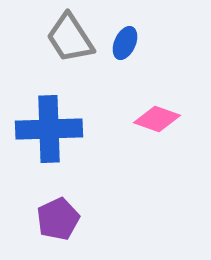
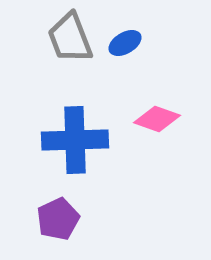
gray trapezoid: rotated 12 degrees clockwise
blue ellipse: rotated 36 degrees clockwise
blue cross: moved 26 px right, 11 px down
